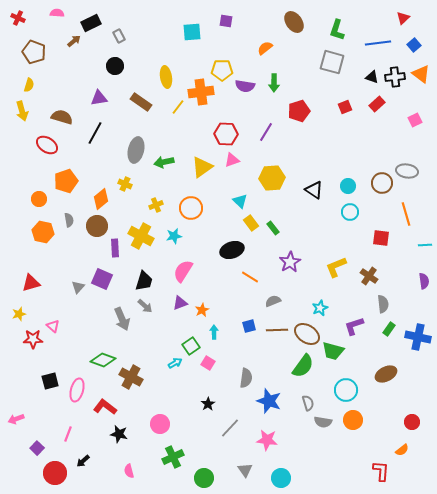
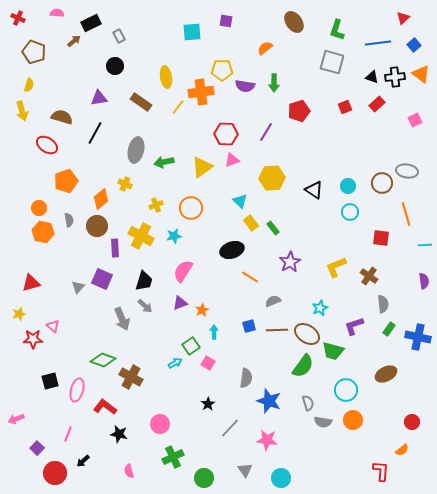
orange circle at (39, 199): moved 9 px down
